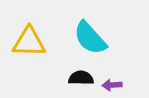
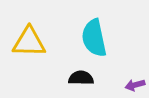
cyan semicircle: moved 4 px right; rotated 30 degrees clockwise
purple arrow: moved 23 px right; rotated 12 degrees counterclockwise
